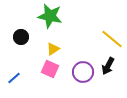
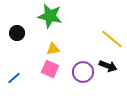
black circle: moved 4 px left, 4 px up
yellow triangle: rotated 24 degrees clockwise
black arrow: rotated 96 degrees counterclockwise
